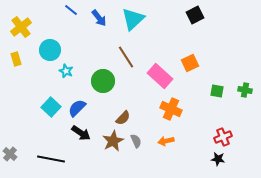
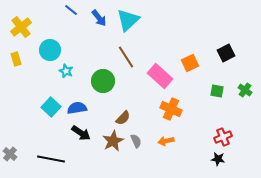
black square: moved 31 px right, 38 px down
cyan triangle: moved 5 px left, 1 px down
green cross: rotated 24 degrees clockwise
blue semicircle: rotated 36 degrees clockwise
